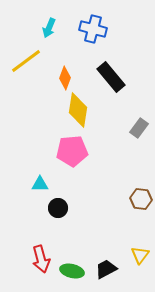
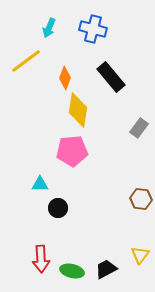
red arrow: rotated 12 degrees clockwise
